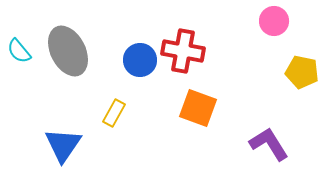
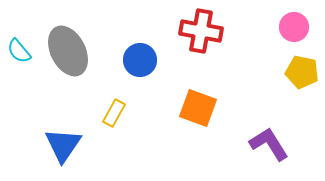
pink circle: moved 20 px right, 6 px down
red cross: moved 18 px right, 20 px up
